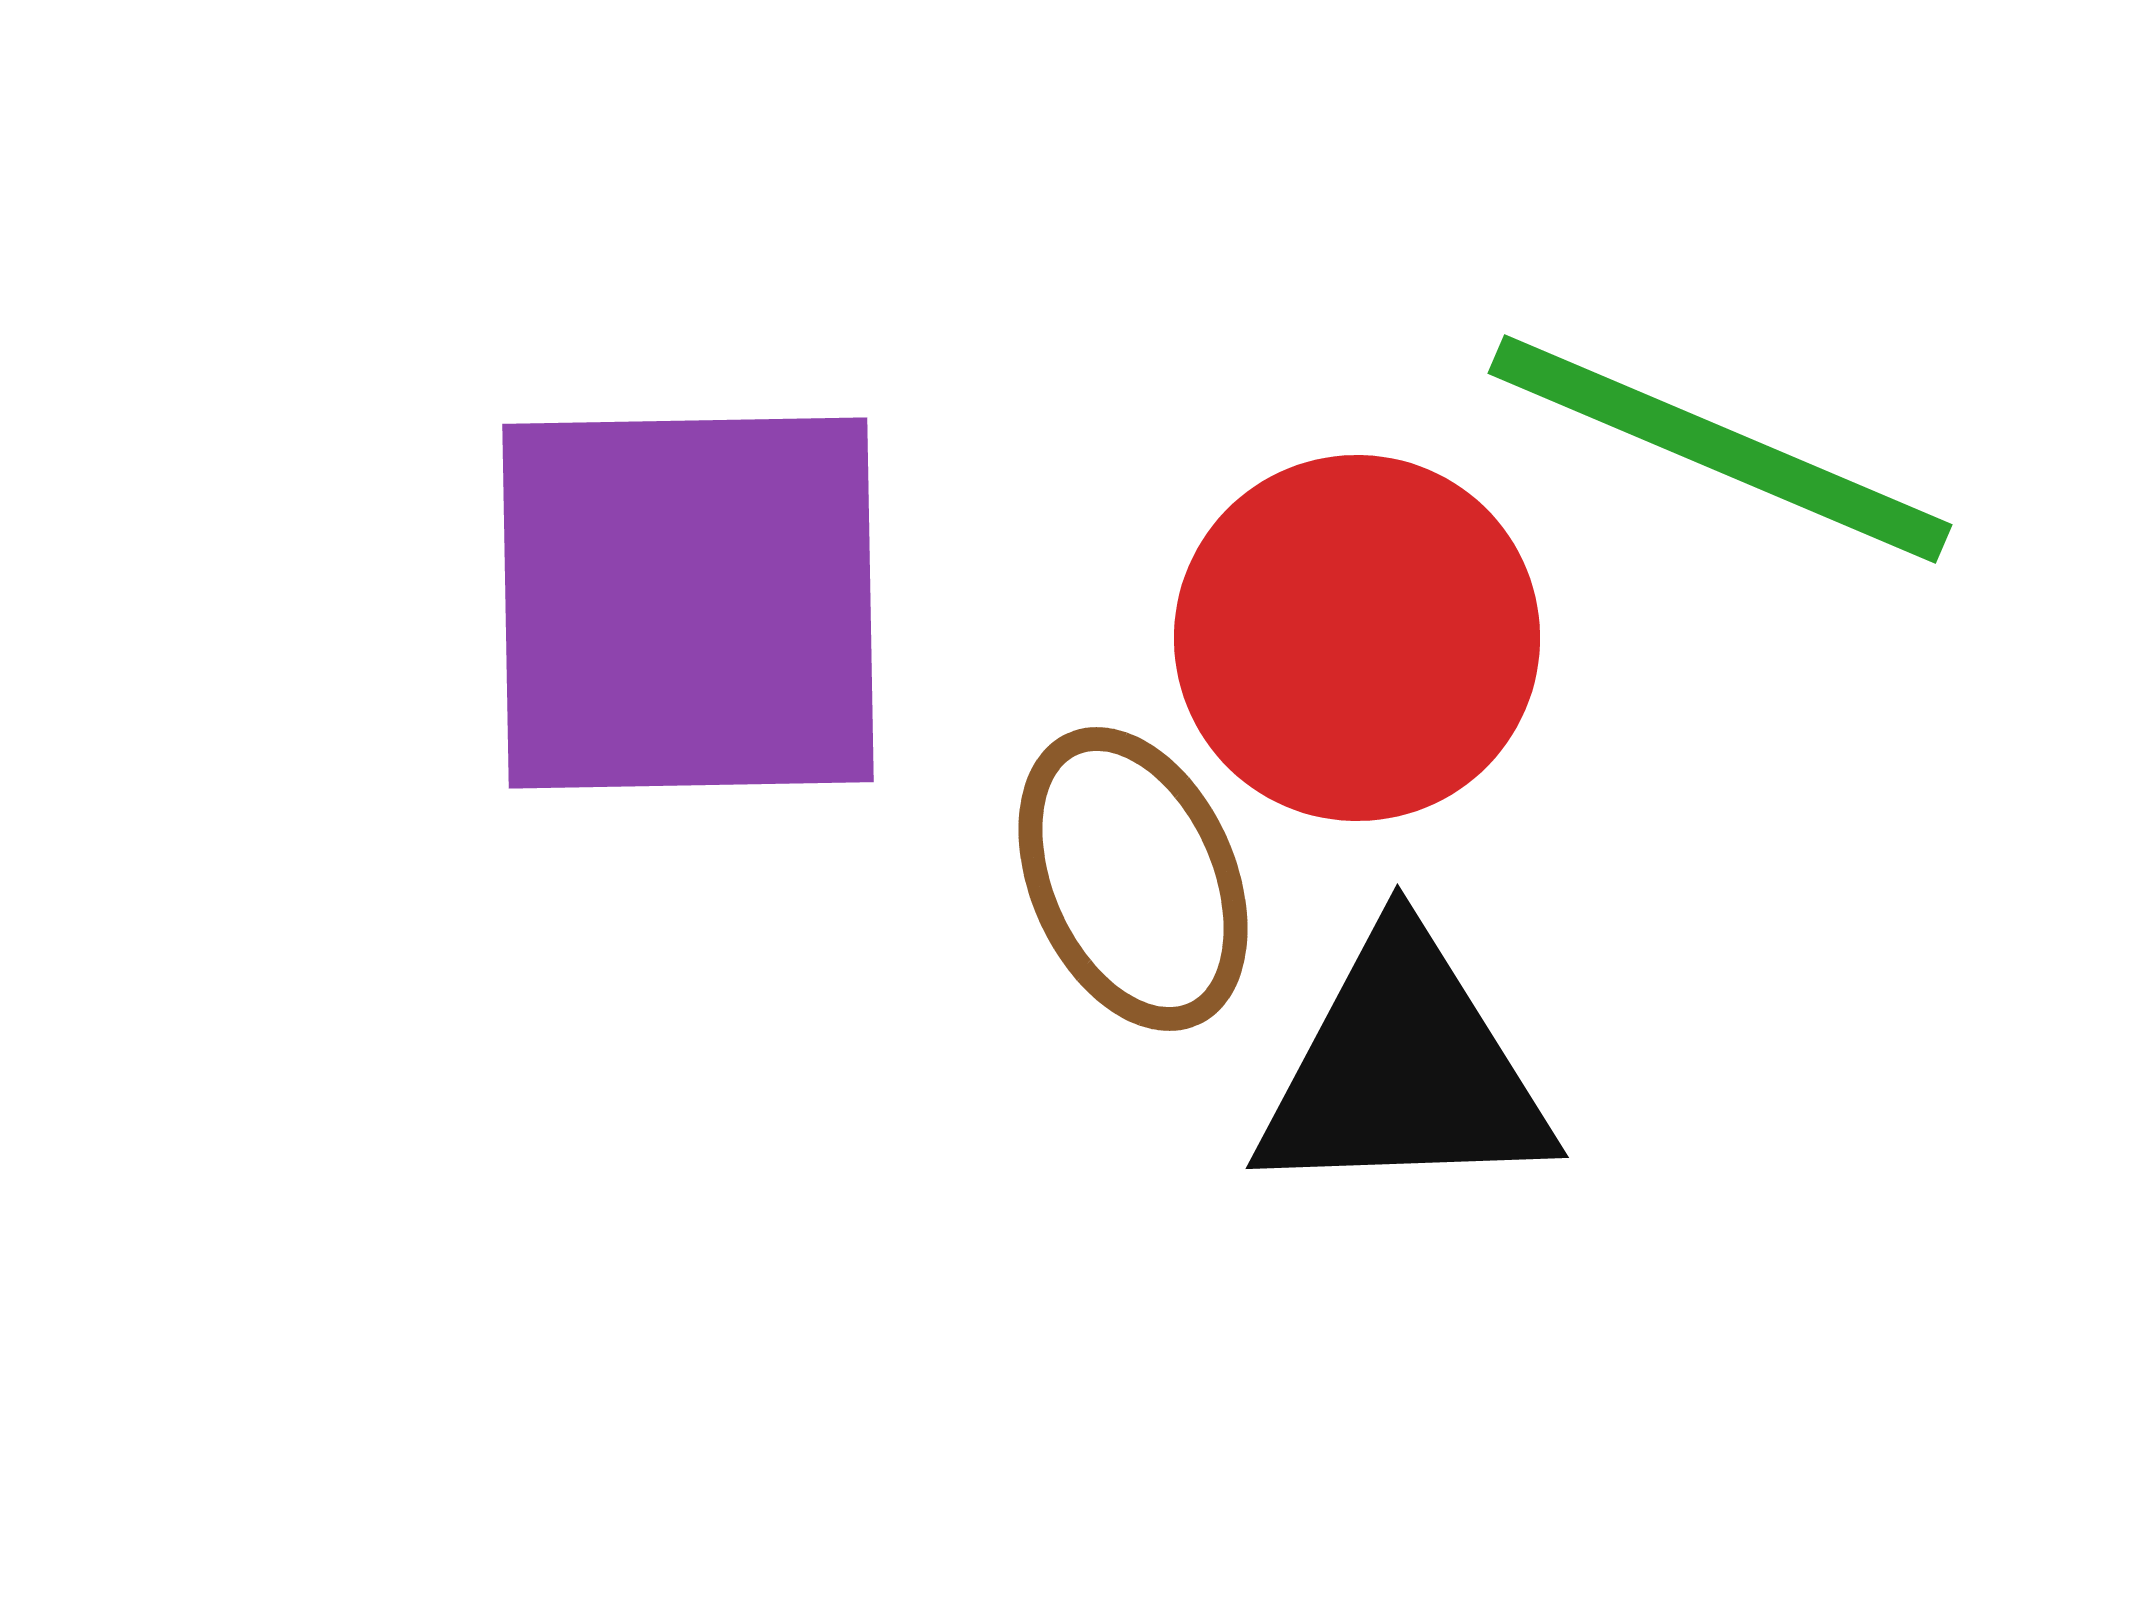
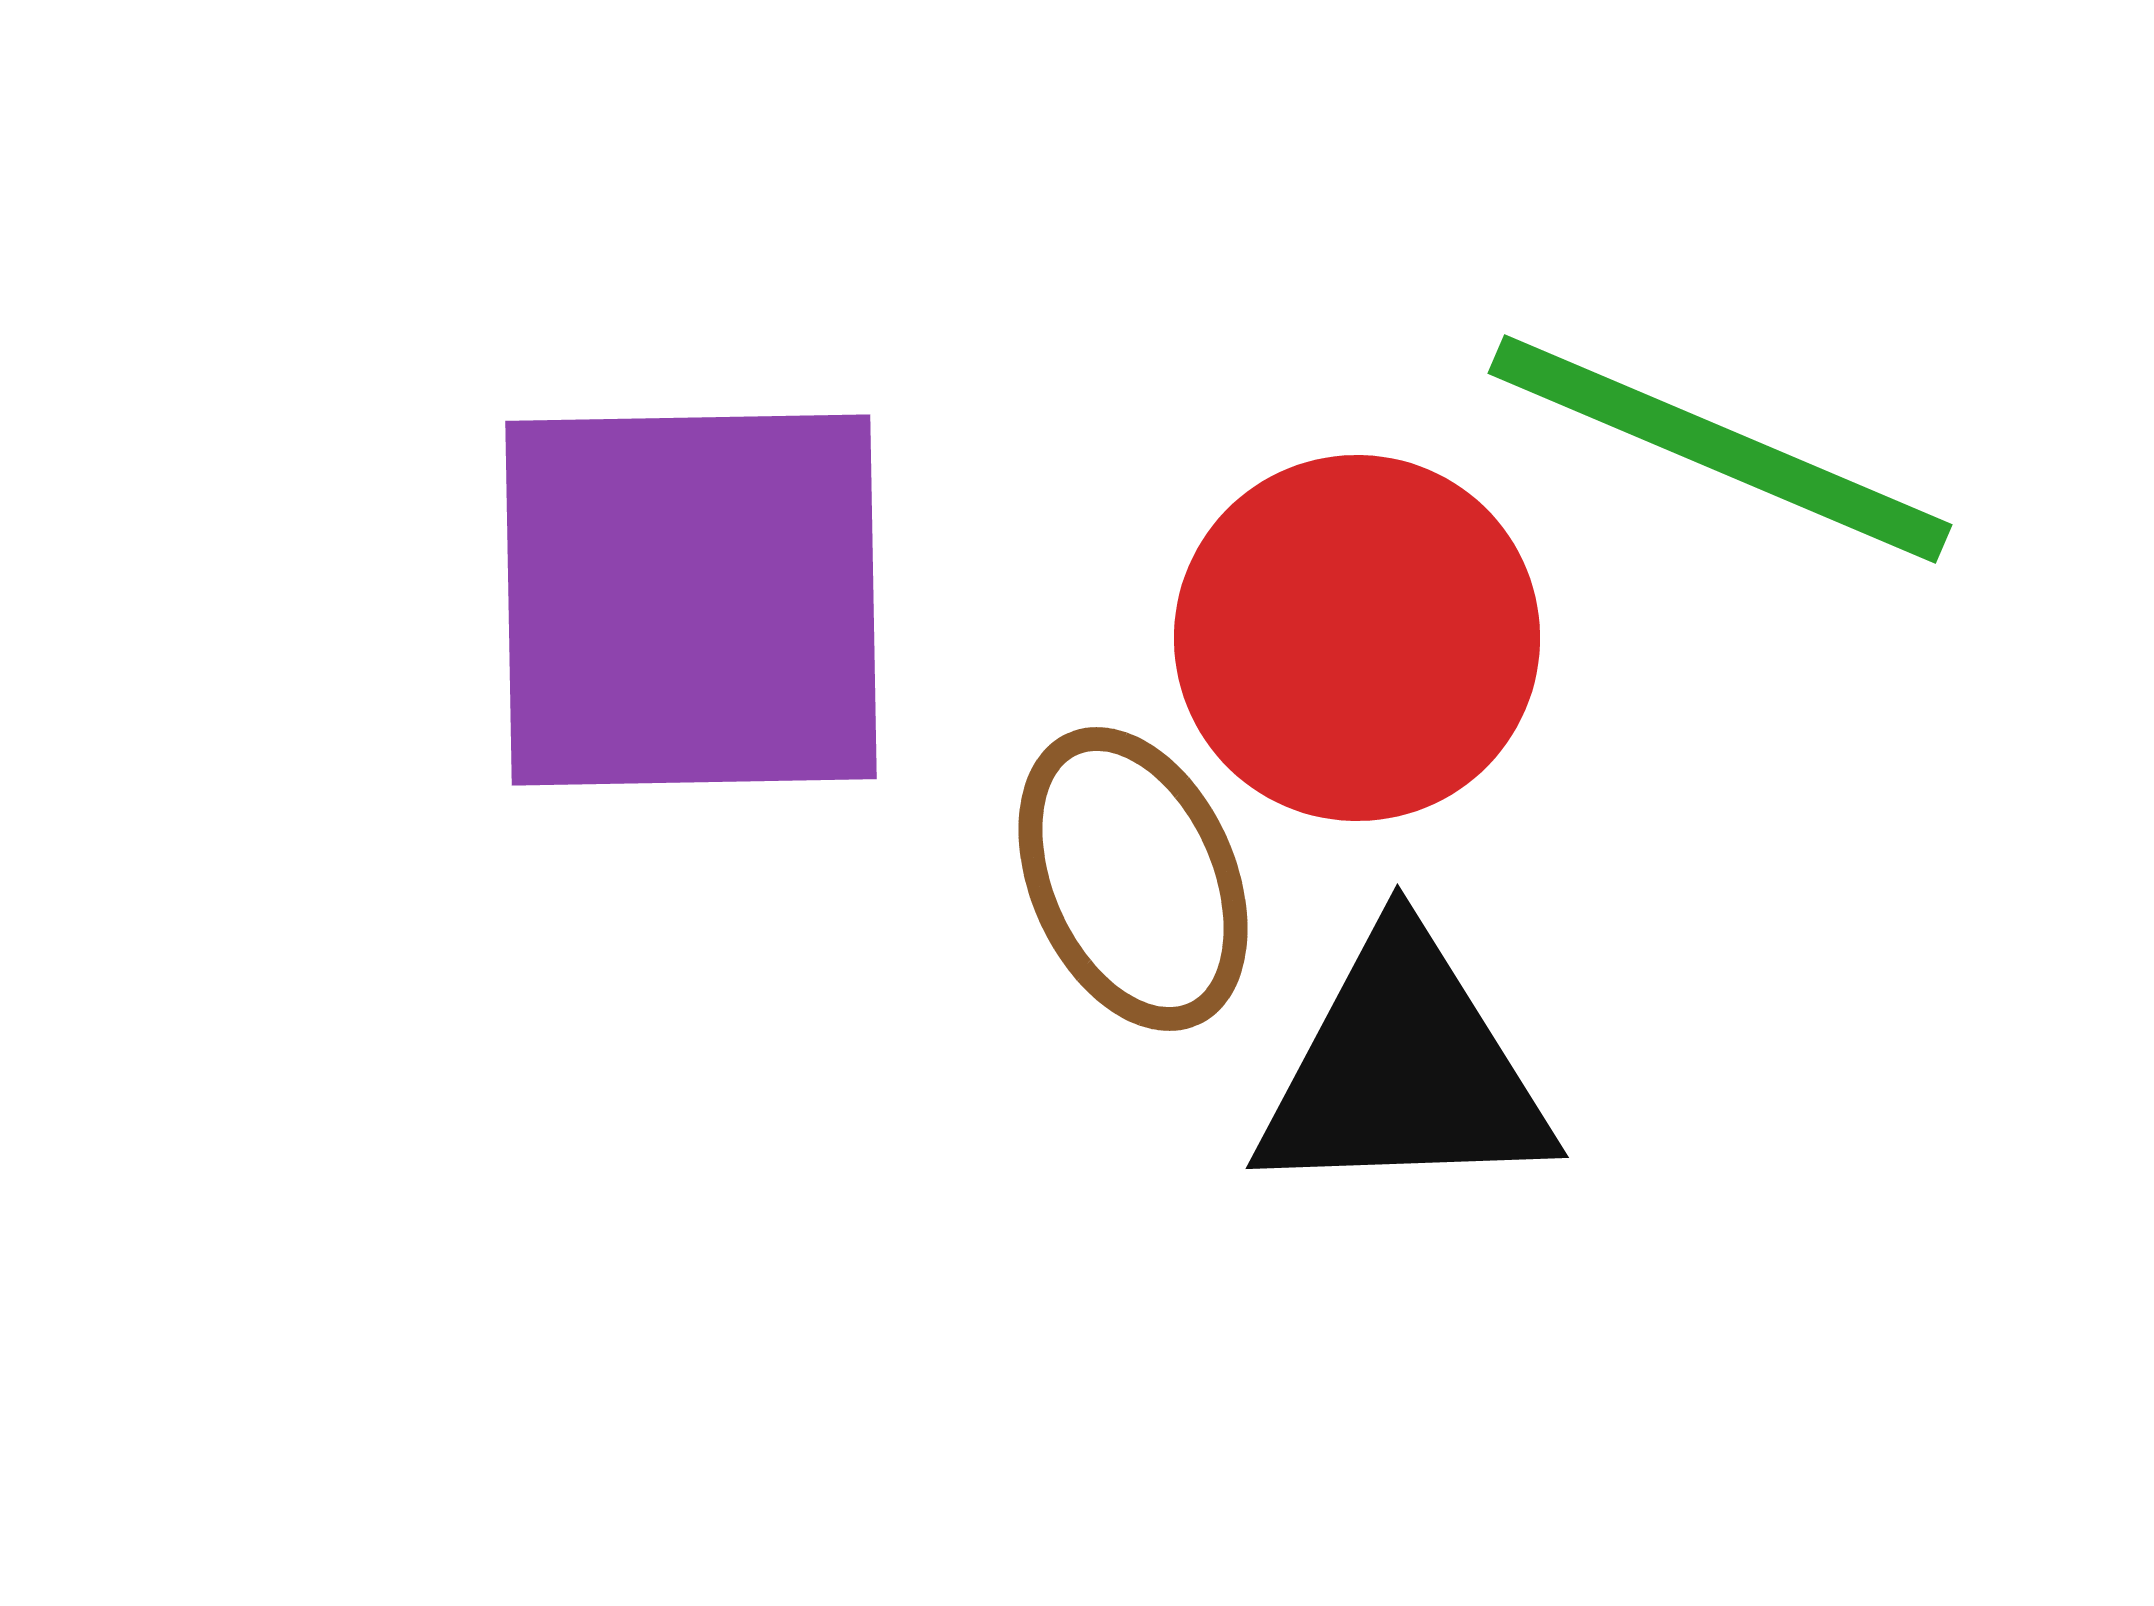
purple square: moved 3 px right, 3 px up
